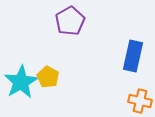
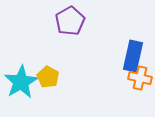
orange cross: moved 23 px up
